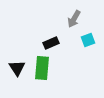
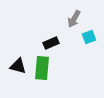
cyan square: moved 1 px right, 3 px up
black triangle: moved 1 px right, 2 px up; rotated 42 degrees counterclockwise
